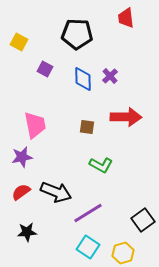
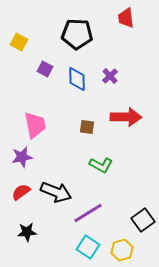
blue diamond: moved 6 px left
yellow hexagon: moved 1 px left, 3 px up
